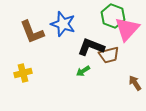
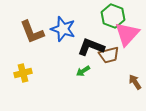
blue star: moved 5 px down
pink triangle: moved 5 px down
brown arrow: moved 1 px up
